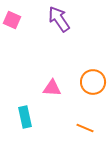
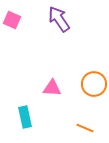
orange circle: moved 1 px right, 2 px down
